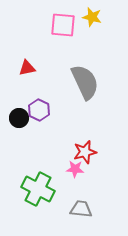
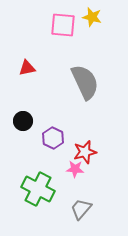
purple hexagon: moved 14 px right, 28 px down
black circle: moved 4 px right, 3 px down
gray trapezoid: rotated 55 degrees counterclockwise
